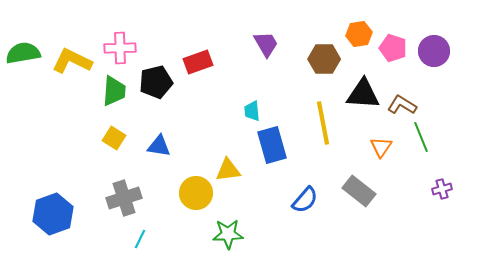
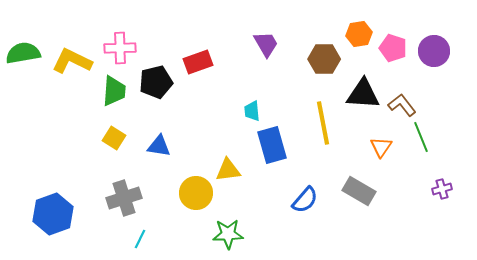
brown L-shape: rotated 20 degrees clockwise
gray rectangle: rotated 8 degrees counterclockwise
